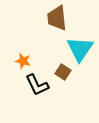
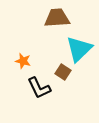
brown trapezoid: rotated 92 degrees clockwise
cyan triangle: moved 1 px left; rotated 12 degrees clockwise
black L-shape: moved 2 px right, 3 px down
